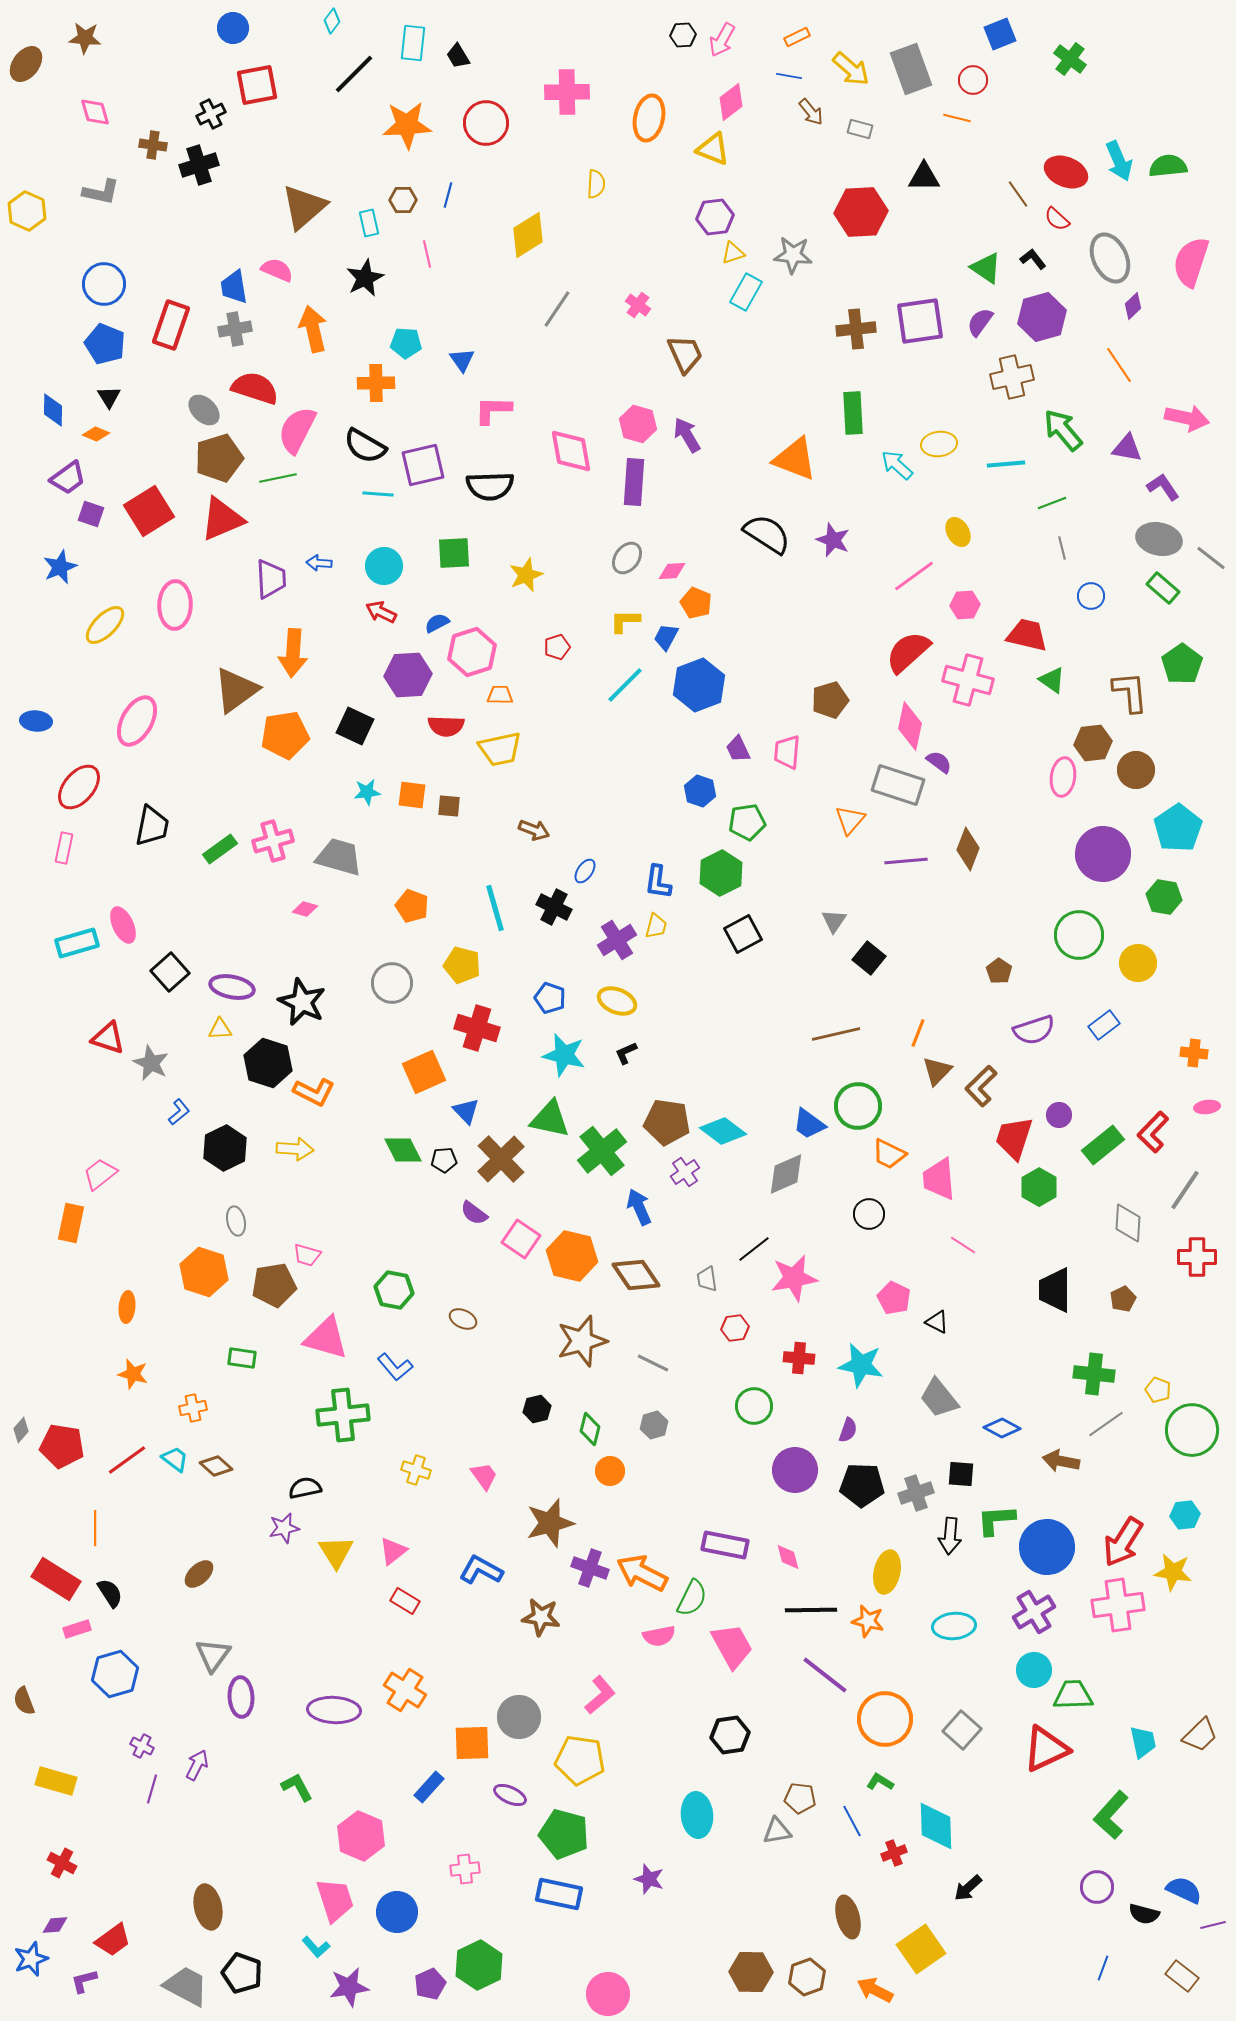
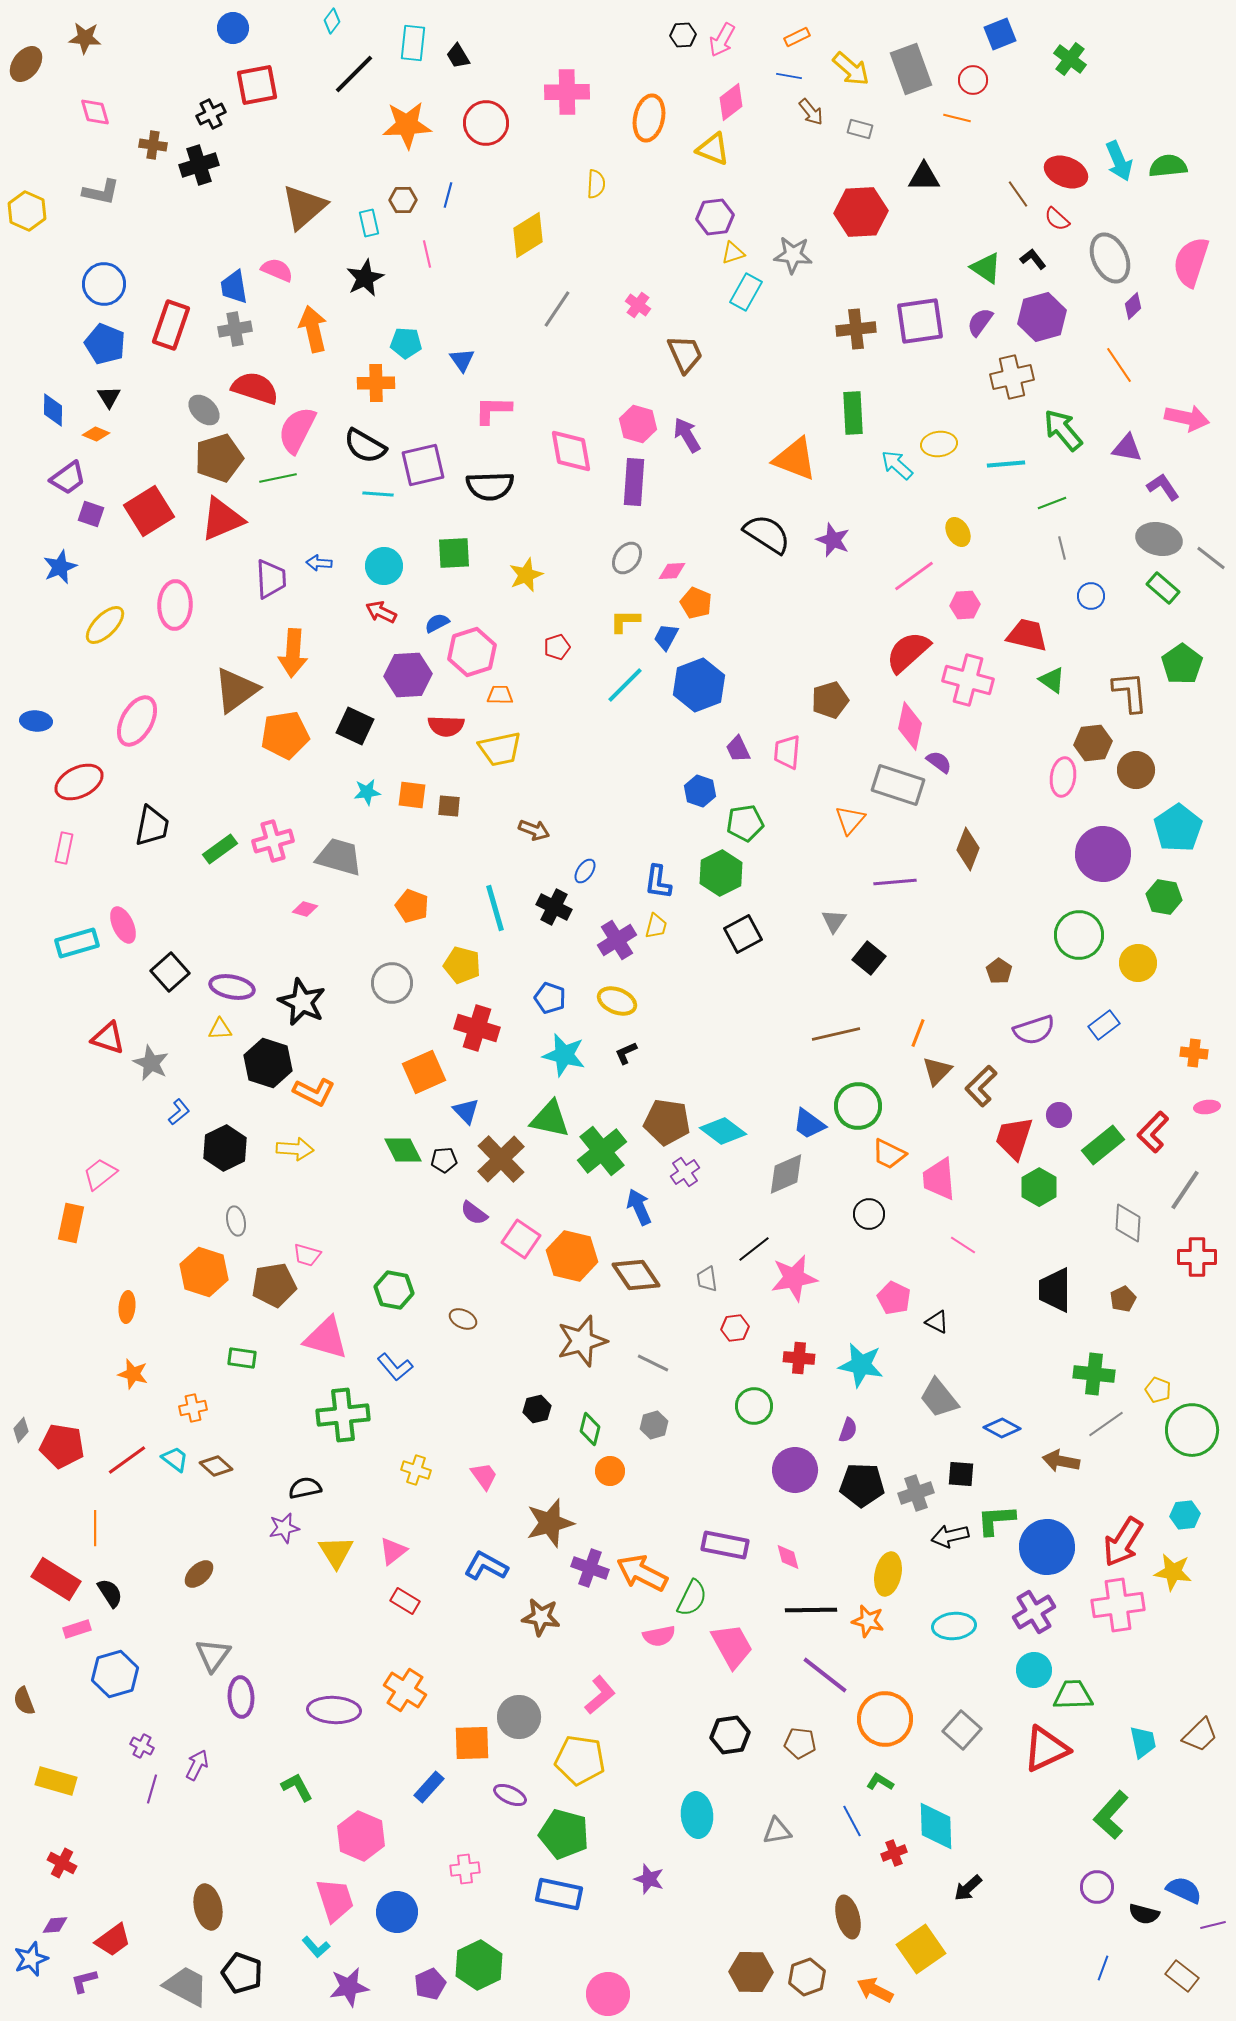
red ellipse at (79, 787): moved 5 px up; rotated 24 degrees clockwise
green pentagon at (747, 822): moved 2 px left, 1 px down
purple line at (906, 861): moved 11 px left, 21 px down
black arrow at (950, 1536): rotated 72 degrees clockwise
blue L-shape at (481, 1570): moved 5 px right, 4 px up
yellow ellipse at (887, 1572): moved 1 px right, 2 px down
brown pentagon at (800, 1798): moved 55 px up
